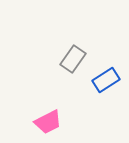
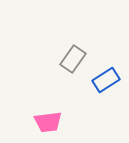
pink trapezoid: rotated 20 degrees clockwise
